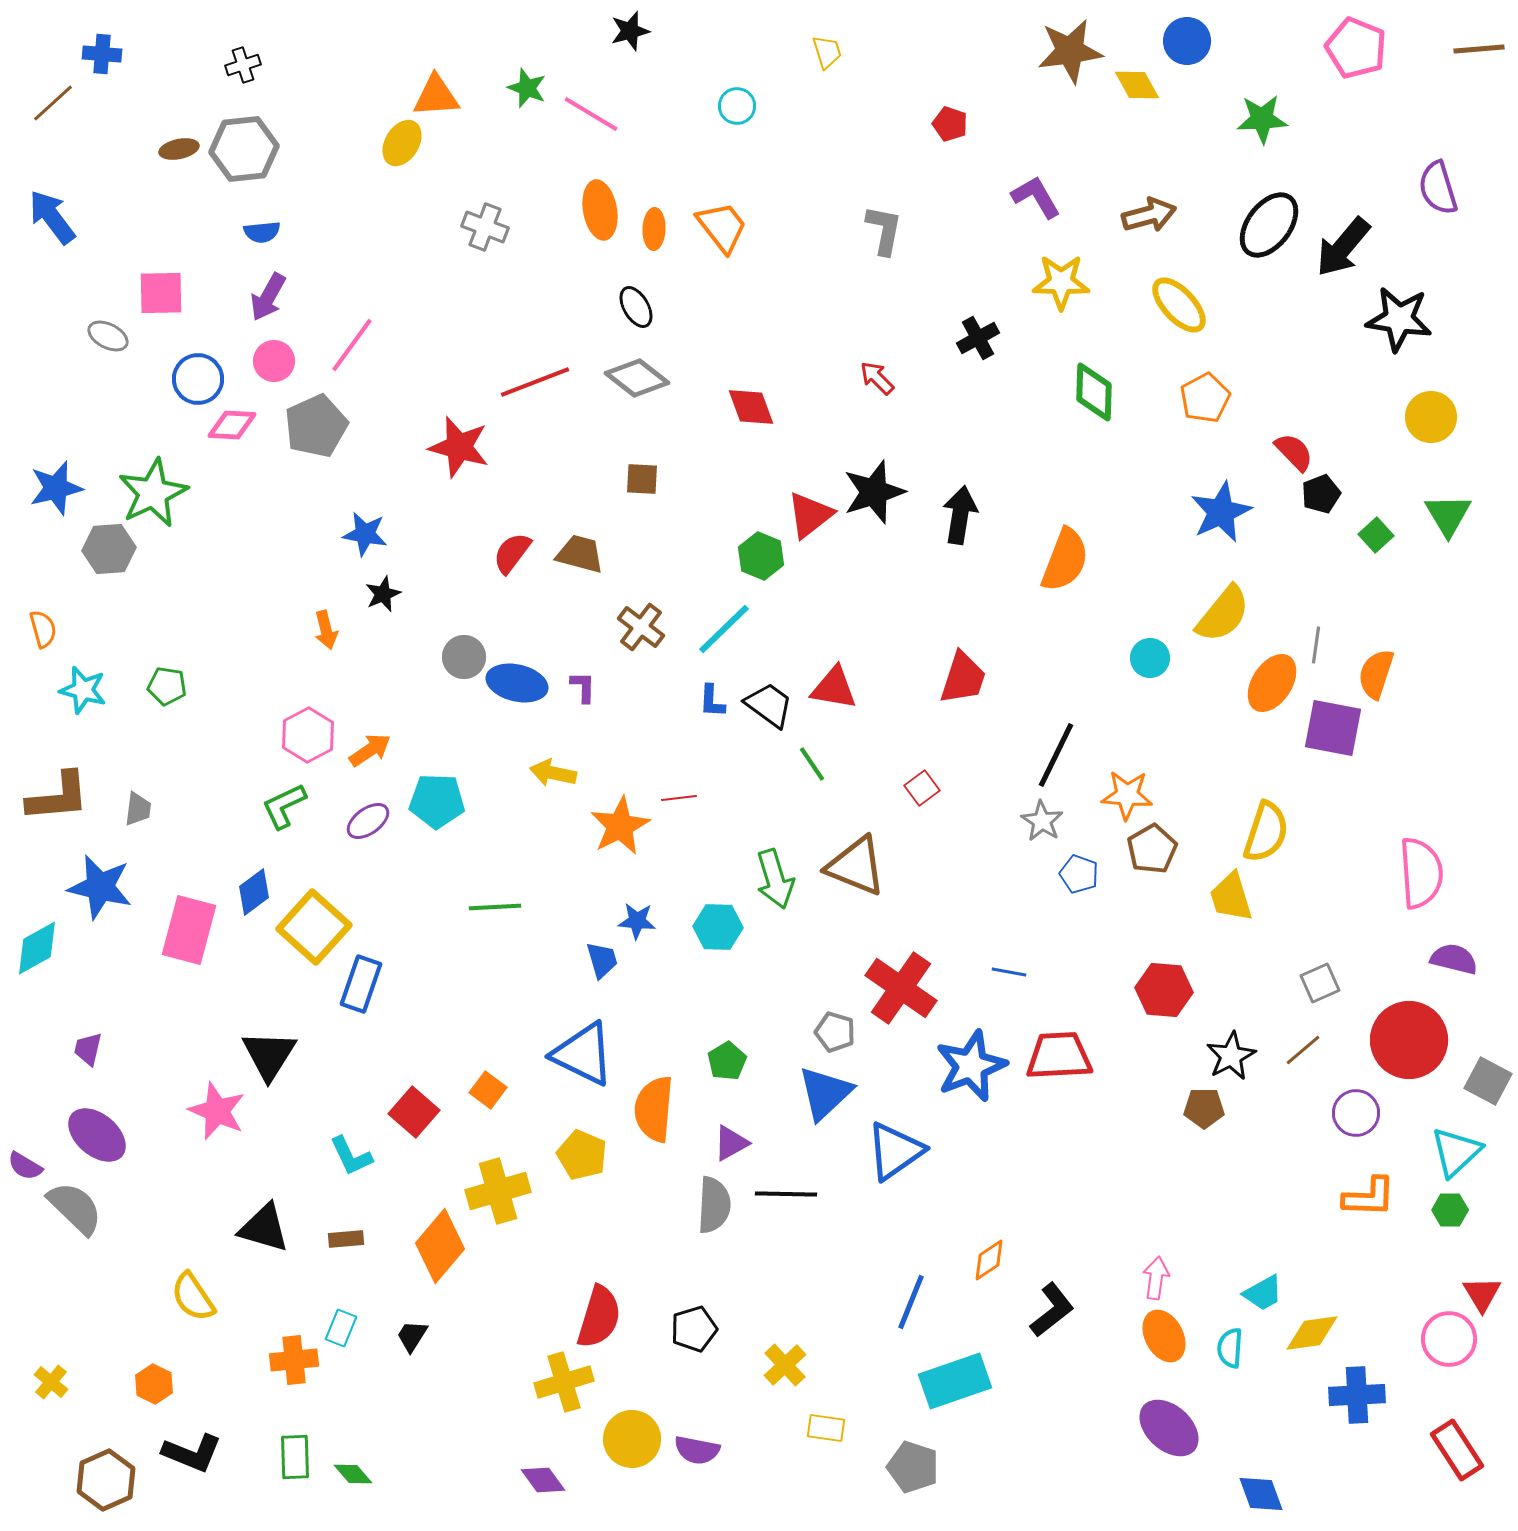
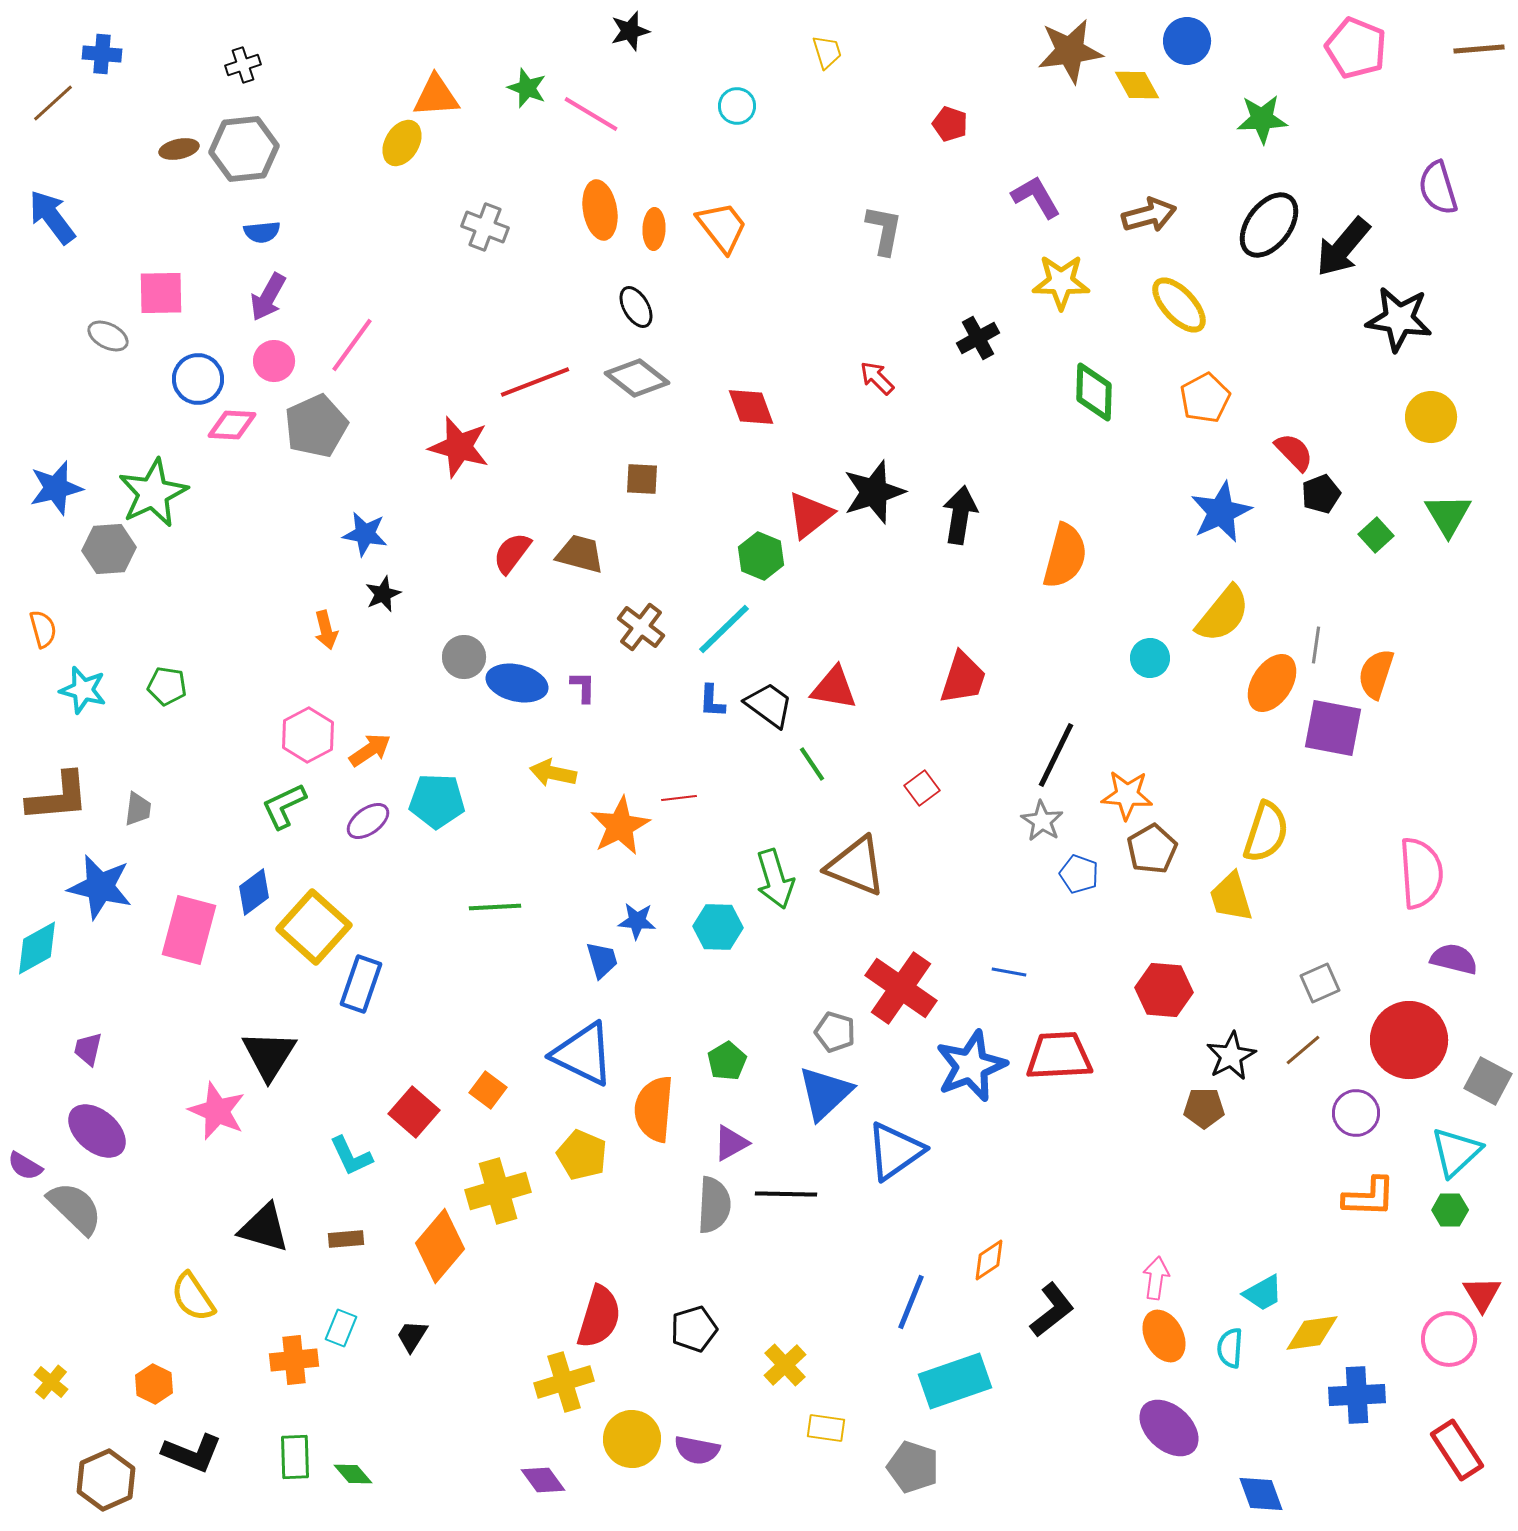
orange semicircle at (1065, 560): moved 4 px up; rotated 6 degrees counterclockwise
purple ellipse at (97, 1135): moved 4 px up
